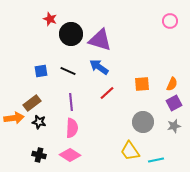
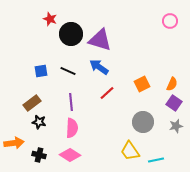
orange square: rotated 21 degrees counterclockwise
purple square: rotated 28 degrees counterclockwise
orange arrow: moved 25 px down
gray star: moved 2 px right
